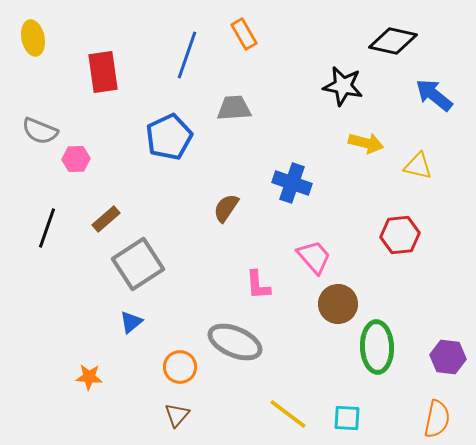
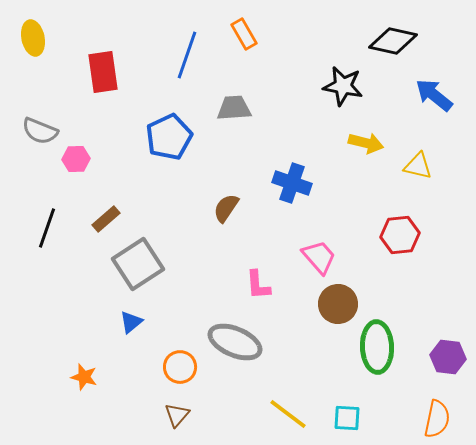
pink trapezoid: moved 5 px right
orange star: moved 5 px left; rotated 12 degrees clockwise
